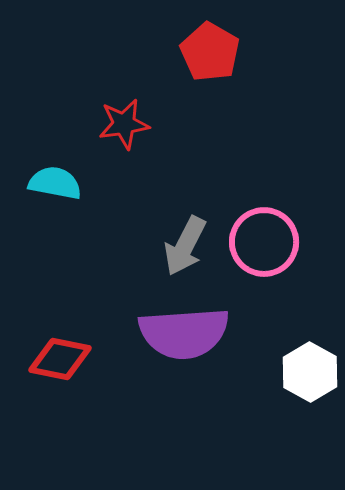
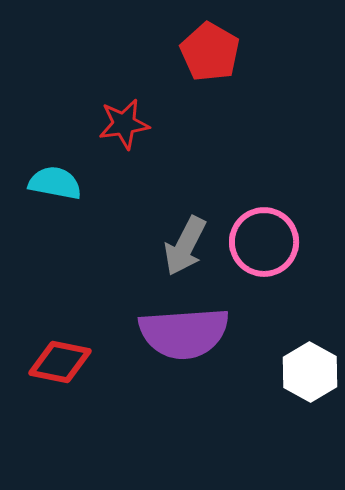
red diamond: moved 3 px down
